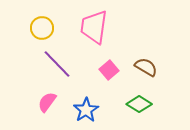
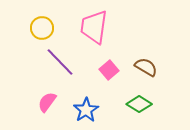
purple line: moved 3 px right, 2 px up
